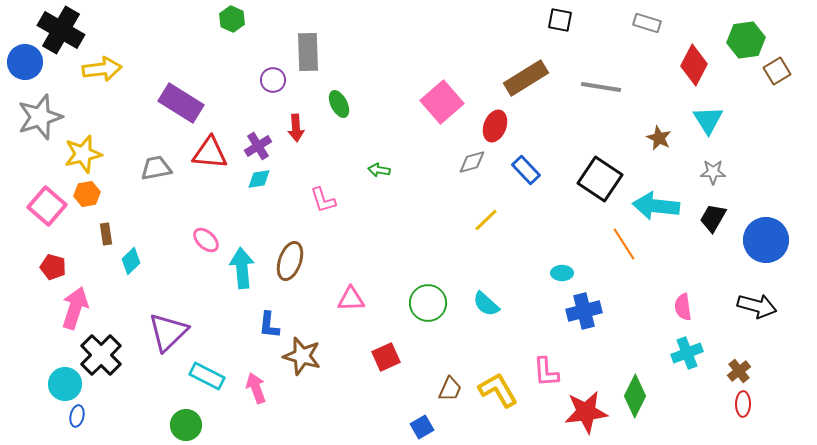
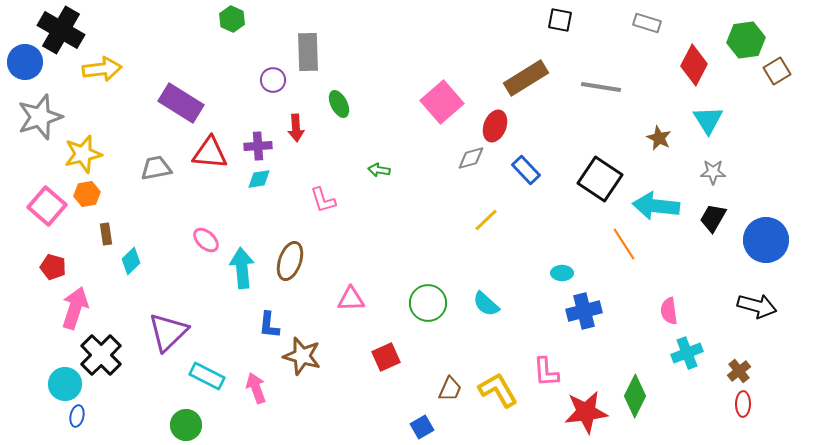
purple cross at (258, 146): rotated 28 degrees clockwise
gray diamond at (472, 162): moved 1 px left, 4 px up
pink semicircle at (683, 307): moved 14 px left, 4 px down
